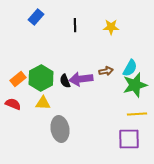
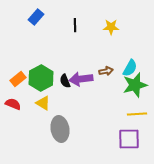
yellow triangle: rotated 28 degrees clockwise
